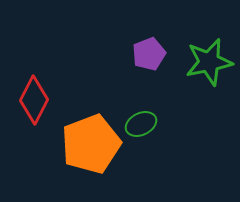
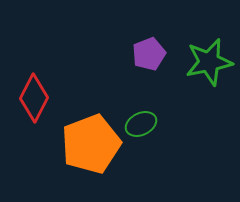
red diamond: moved 2 px up
